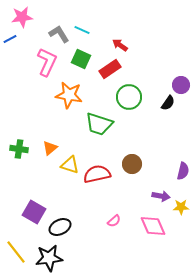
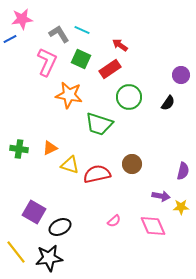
pink star: moved 2 px down
purple circle: moved 10 px up
orange triangle: rotated 14 degrees clockwise
